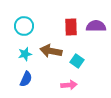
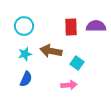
cyan square: moved 2 px down
